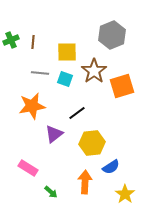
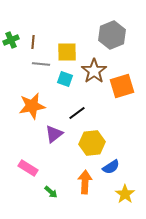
gray line: moved 1 px right, 9 px up
